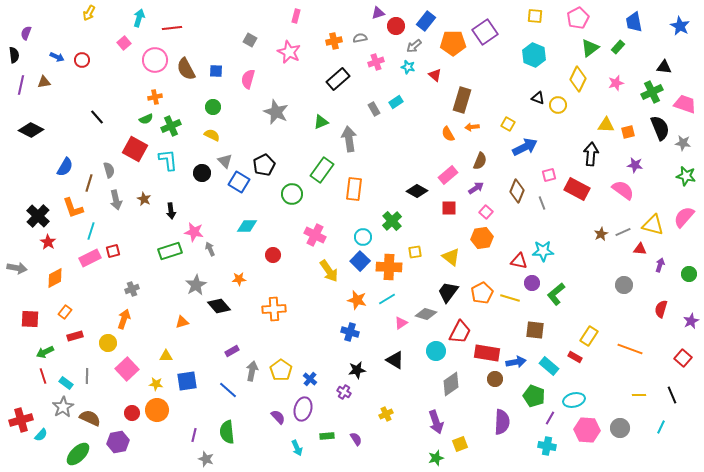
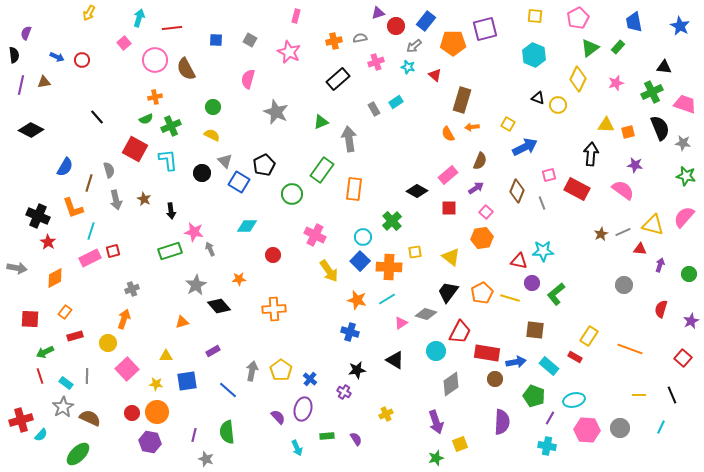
purple square at (485, 32): moved 3 px up; rotated 20 degrees clockwise
blue square at (216, 71): moved 31 px up
black cross at (38, 216): rotated 20 degrees counterclockwise
purple rectangle at (232, 351): moved 19 px left
red line at (43, 376): moved 3 px left
orange circle at (157, 410): moved 2 px down
purple hexagon at (118, 442): moved 32 px right; rotated 20 degrees clockwise
